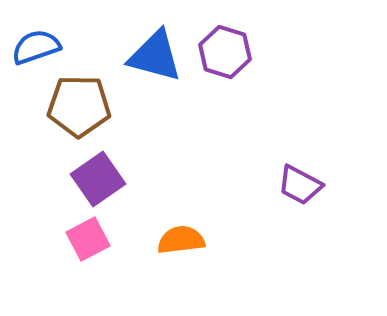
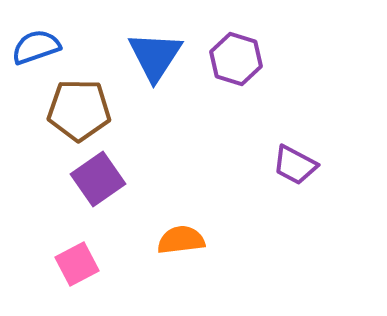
purple hexagon: moved 11 px right, 7 px down
blue triangle: rotated 48 degrees clockwise
brown pentagon: moved 4 px down
purple trapezoid: moved 5 px left, 20 px up
pink square: moved 11 px left, 25 px down
